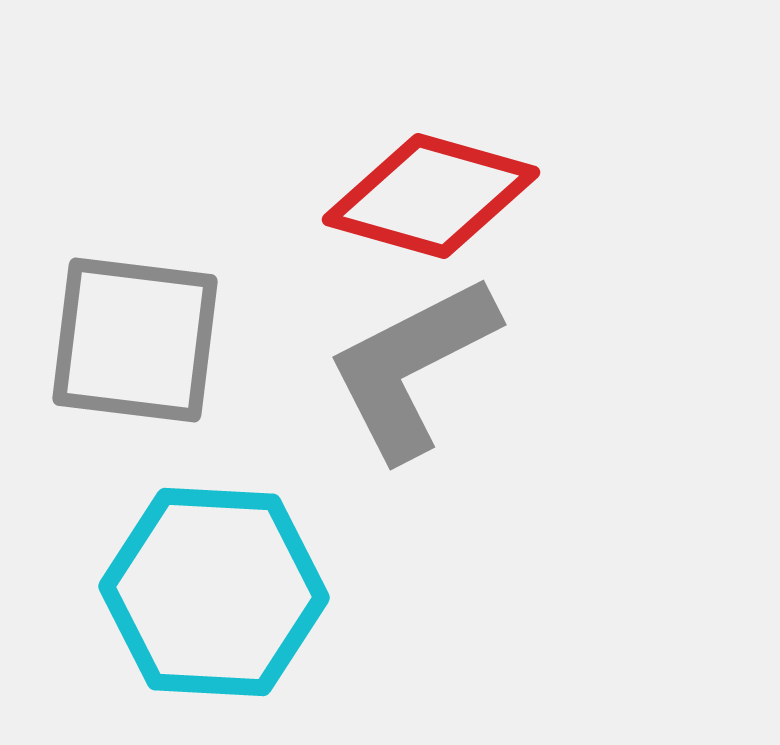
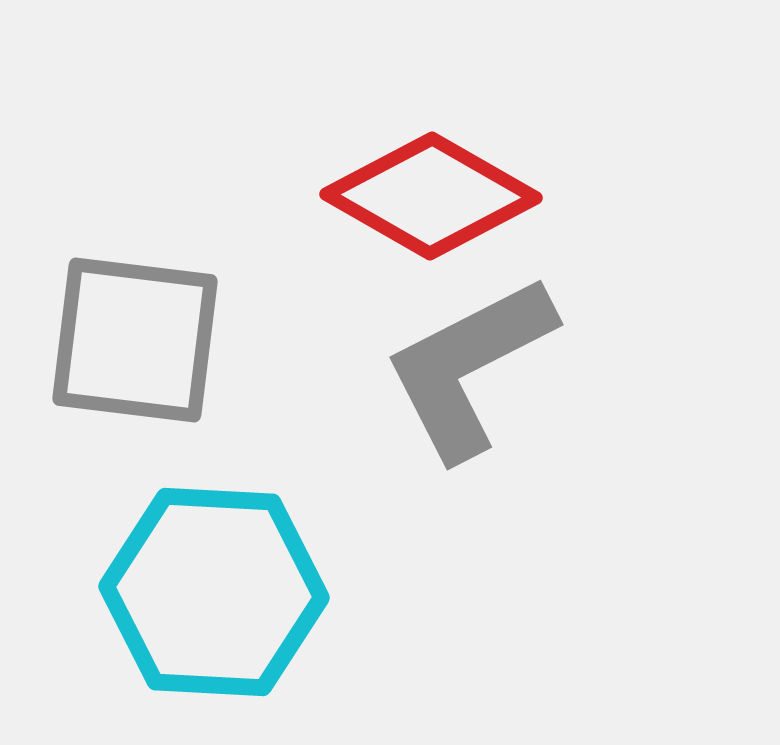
red diamond: rotated 14 degrees clockwise
gray L-shape: moved 57 px right
